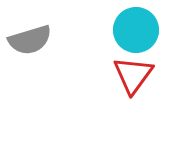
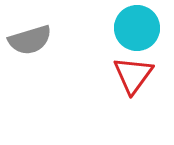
cyan circle: moved 1 px right, 2 px up
